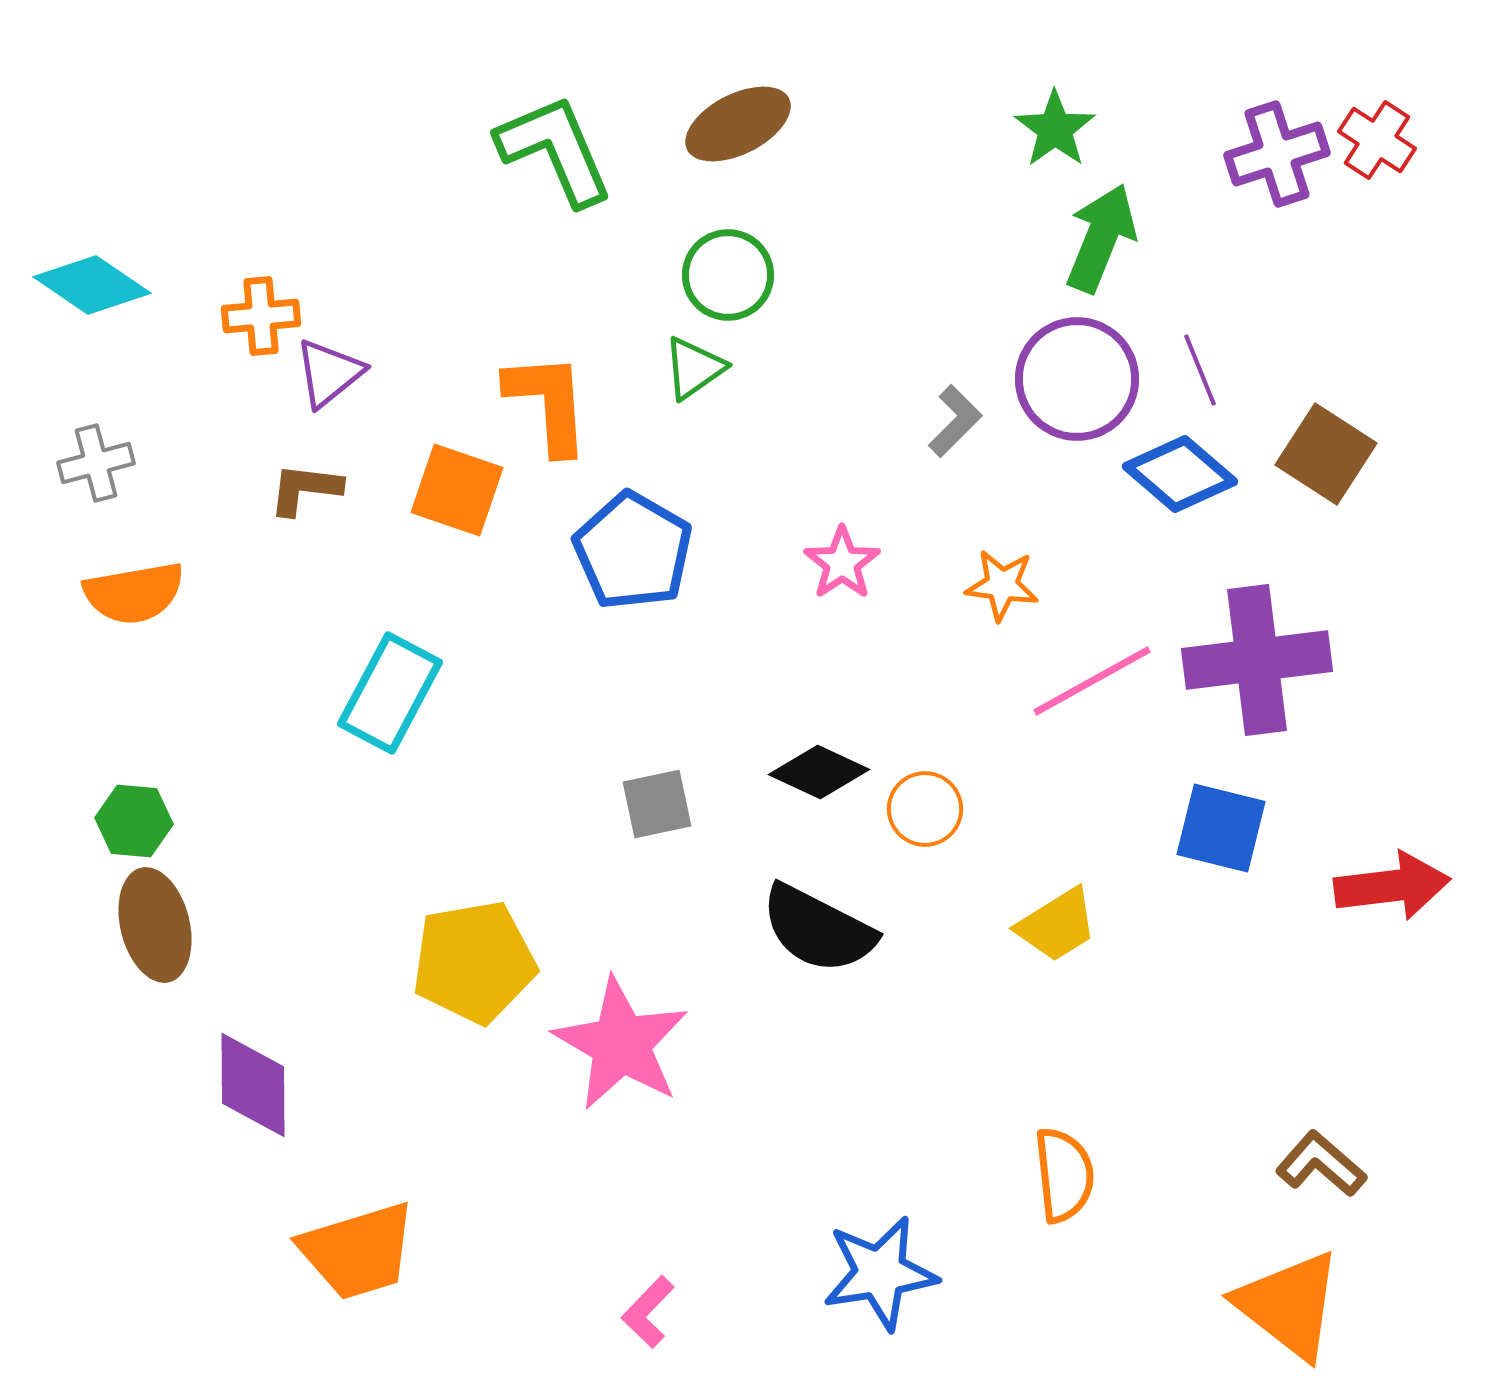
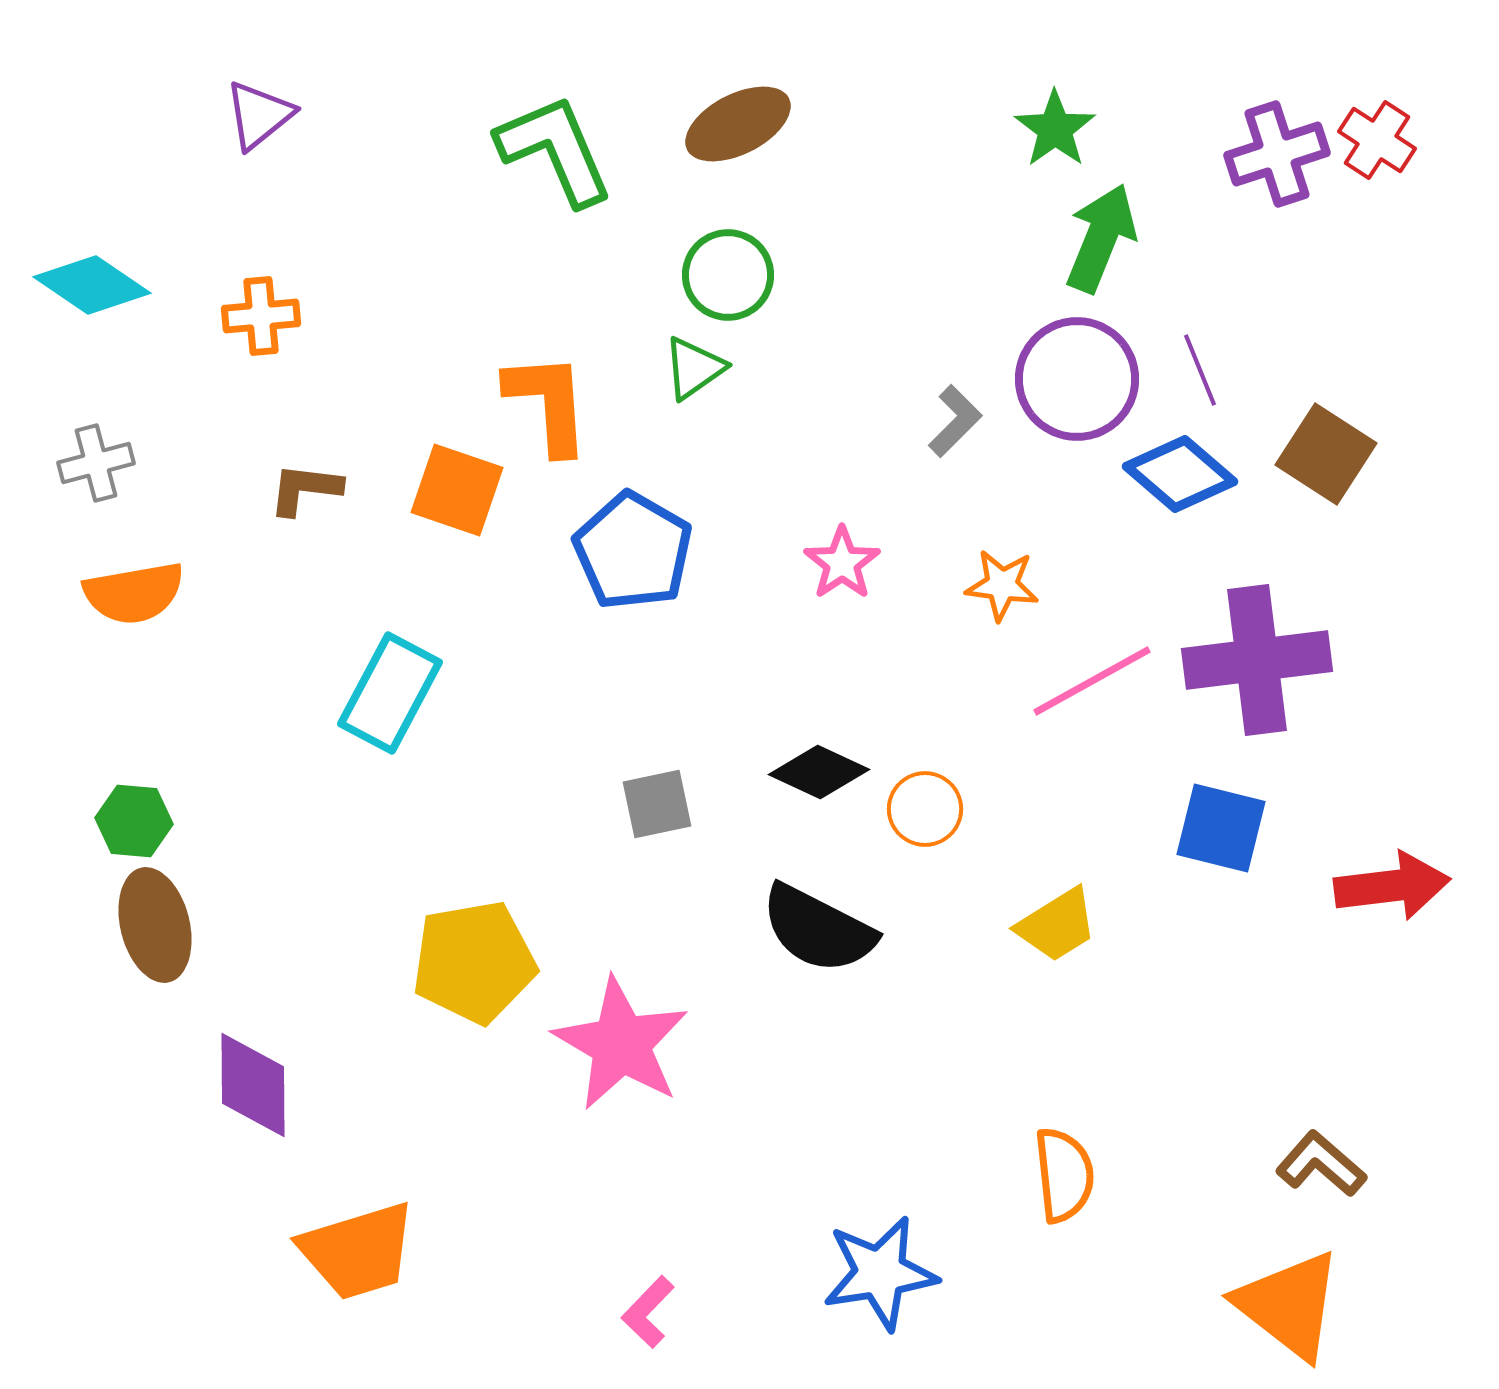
purple triangle at (329, 373): moved 70 px left, 258 px up
